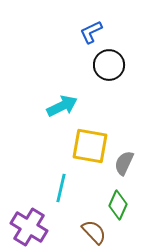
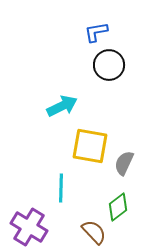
blue L-shape: moved 5 px right; rotated 15 degrees clockwise
cyan line: rotated 12 degrees counterclockwise
green diamond: moved 2 px down; rotated 28 degrees clockwise
